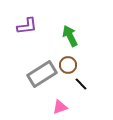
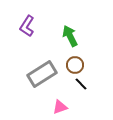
purple L-shape: rotated 130 degrees clockwise
brown circle: moved 7 px right
